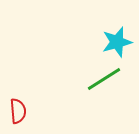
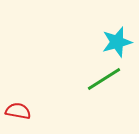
red semicircle: rotated 75 degrees counterclockwise
